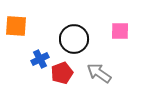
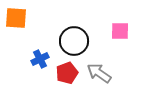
orange square: moved 8 px up
black circle: moved 2 px down
red pentagon: moved 5 px right
